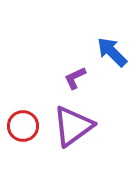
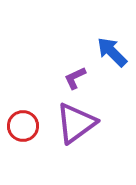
purple triangle: moved 3 px right, 3 px up
